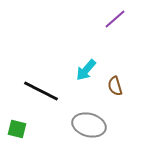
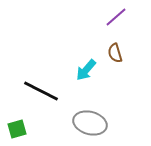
purple line: moved 1 px right, 2 px up
brown semicircle: moved 33 px up
gray ellipse: moved 1 px right, 2 px up
green square: rotated 30 degrees counterclockwise
